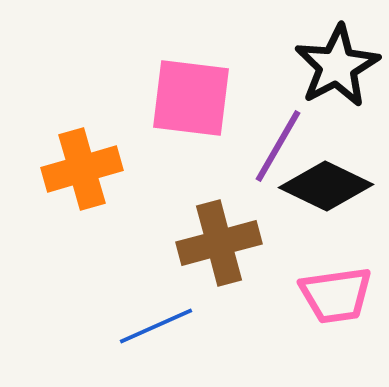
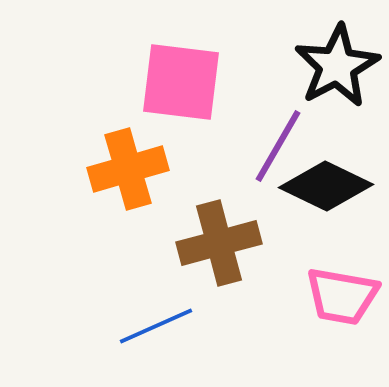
pink square: moved 10 px left, 16 px up
orange cross: moved 46 px right
pink trapezoid: moved 6 px right, 1 px down; rotated 18 degrees clockwise
